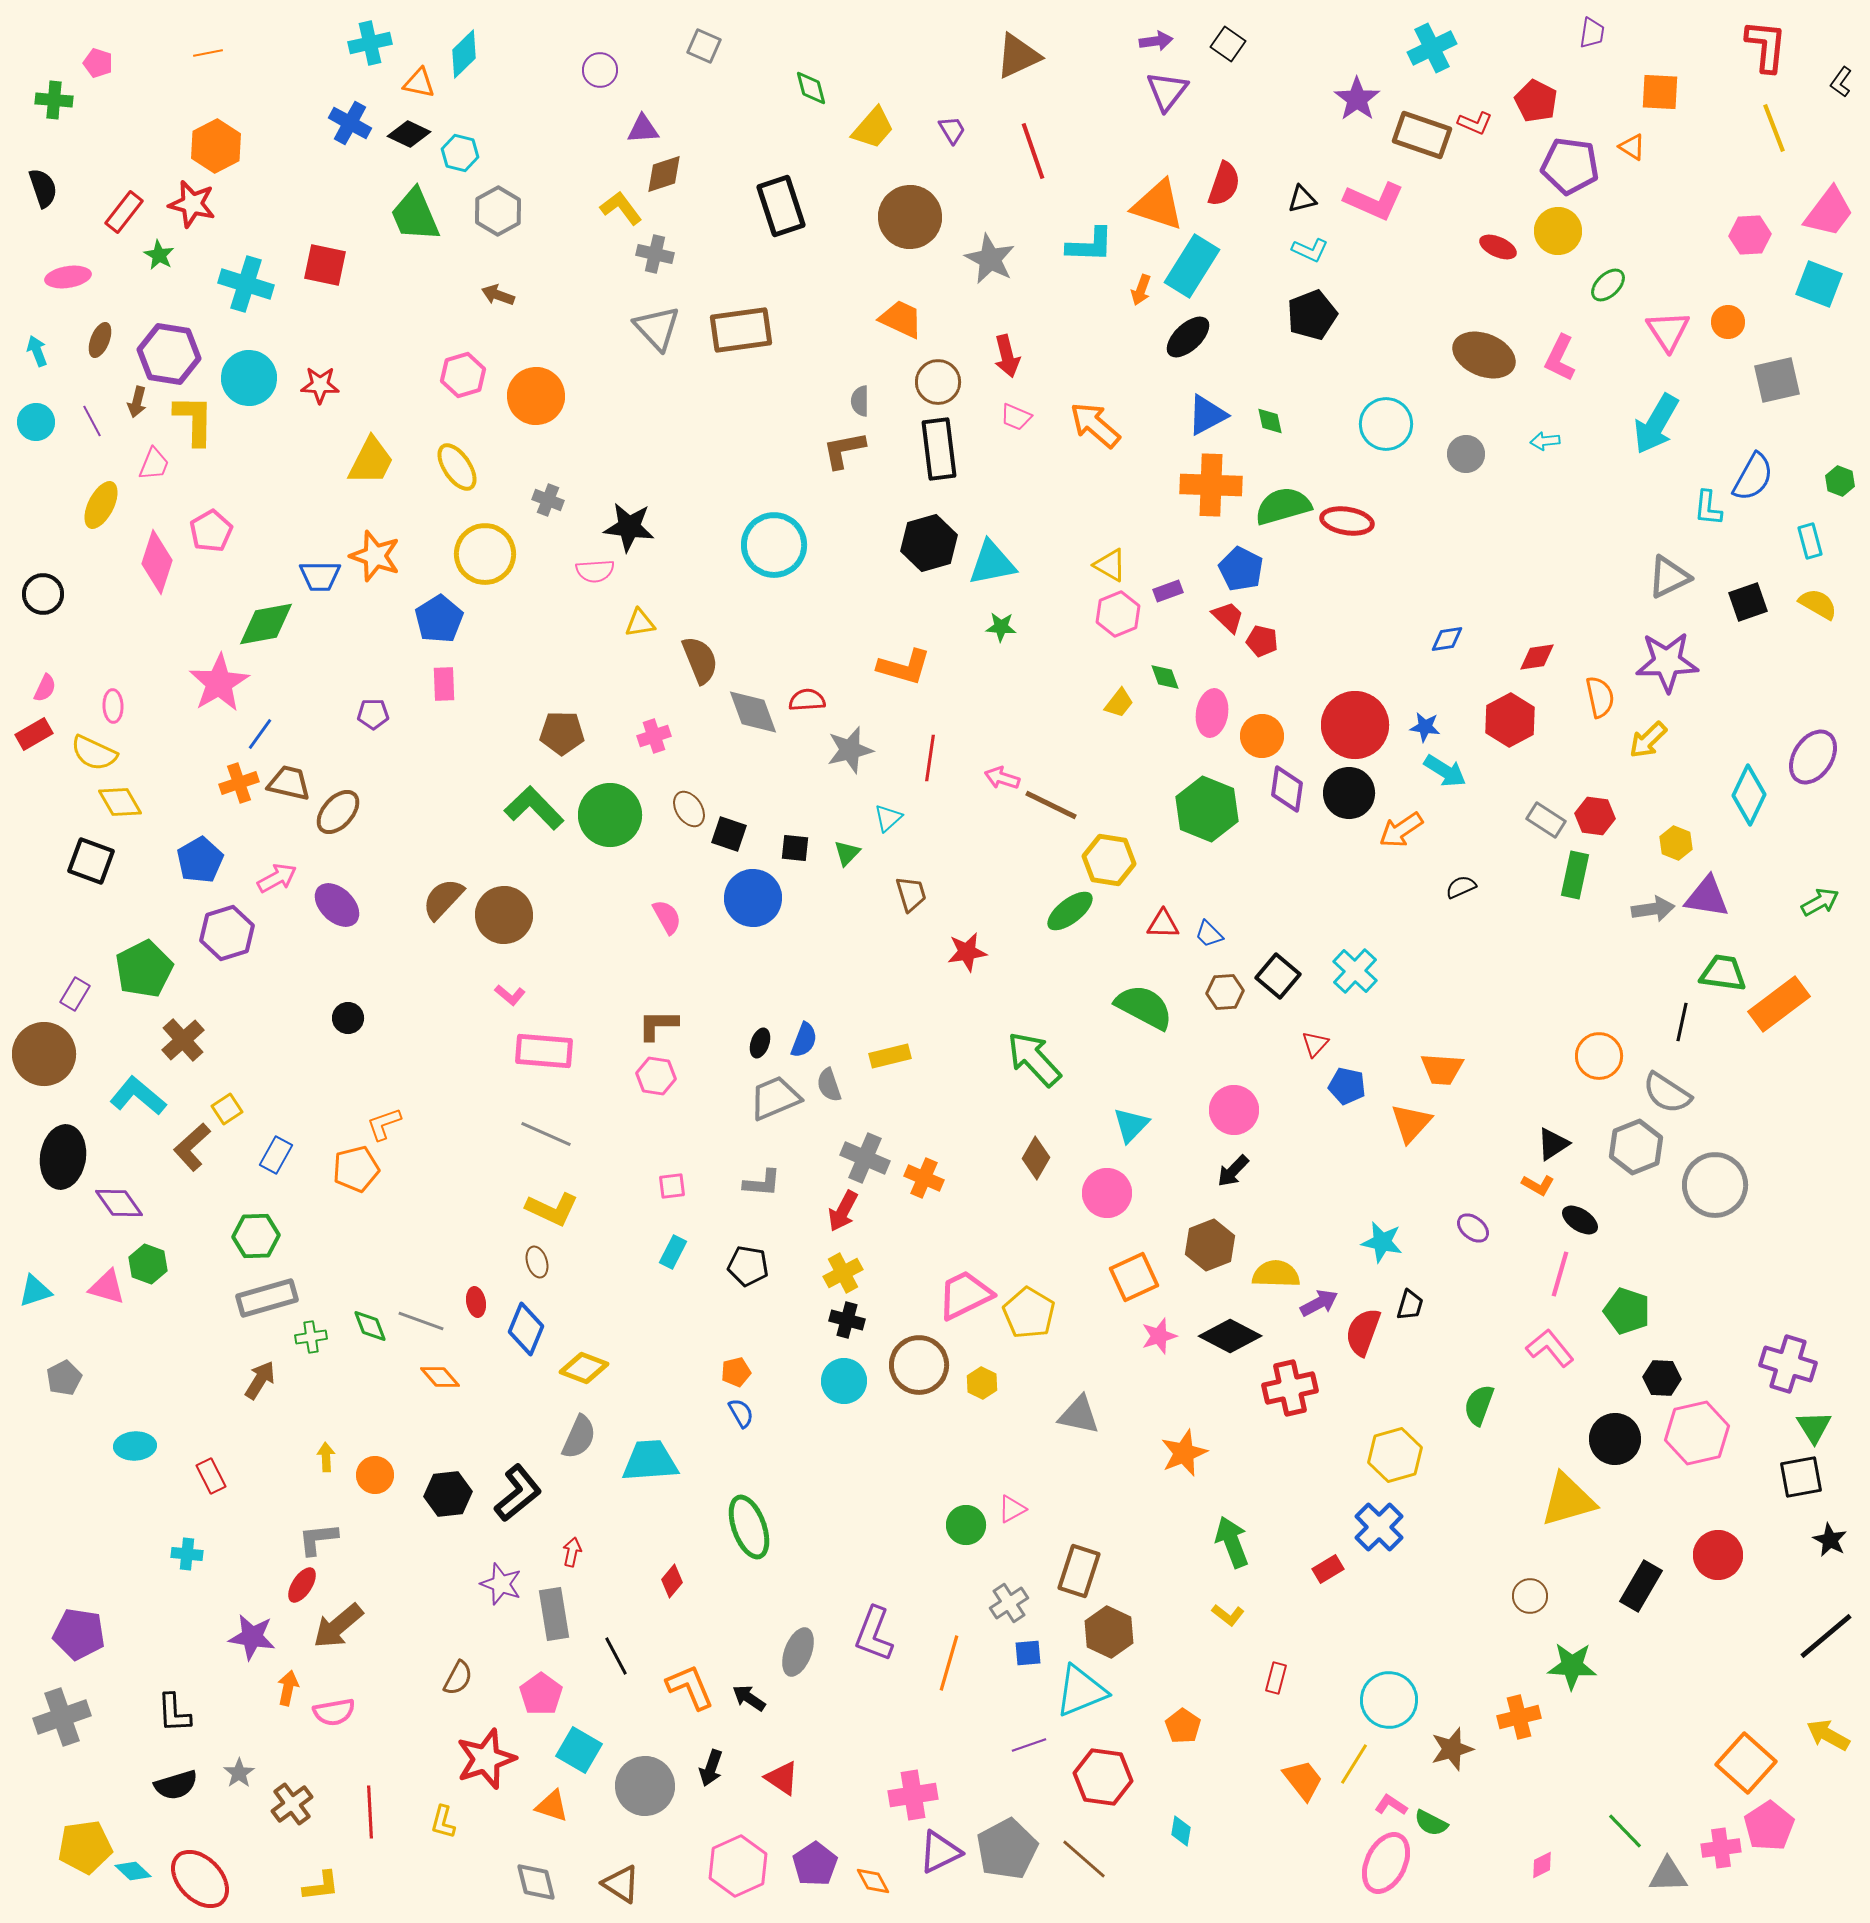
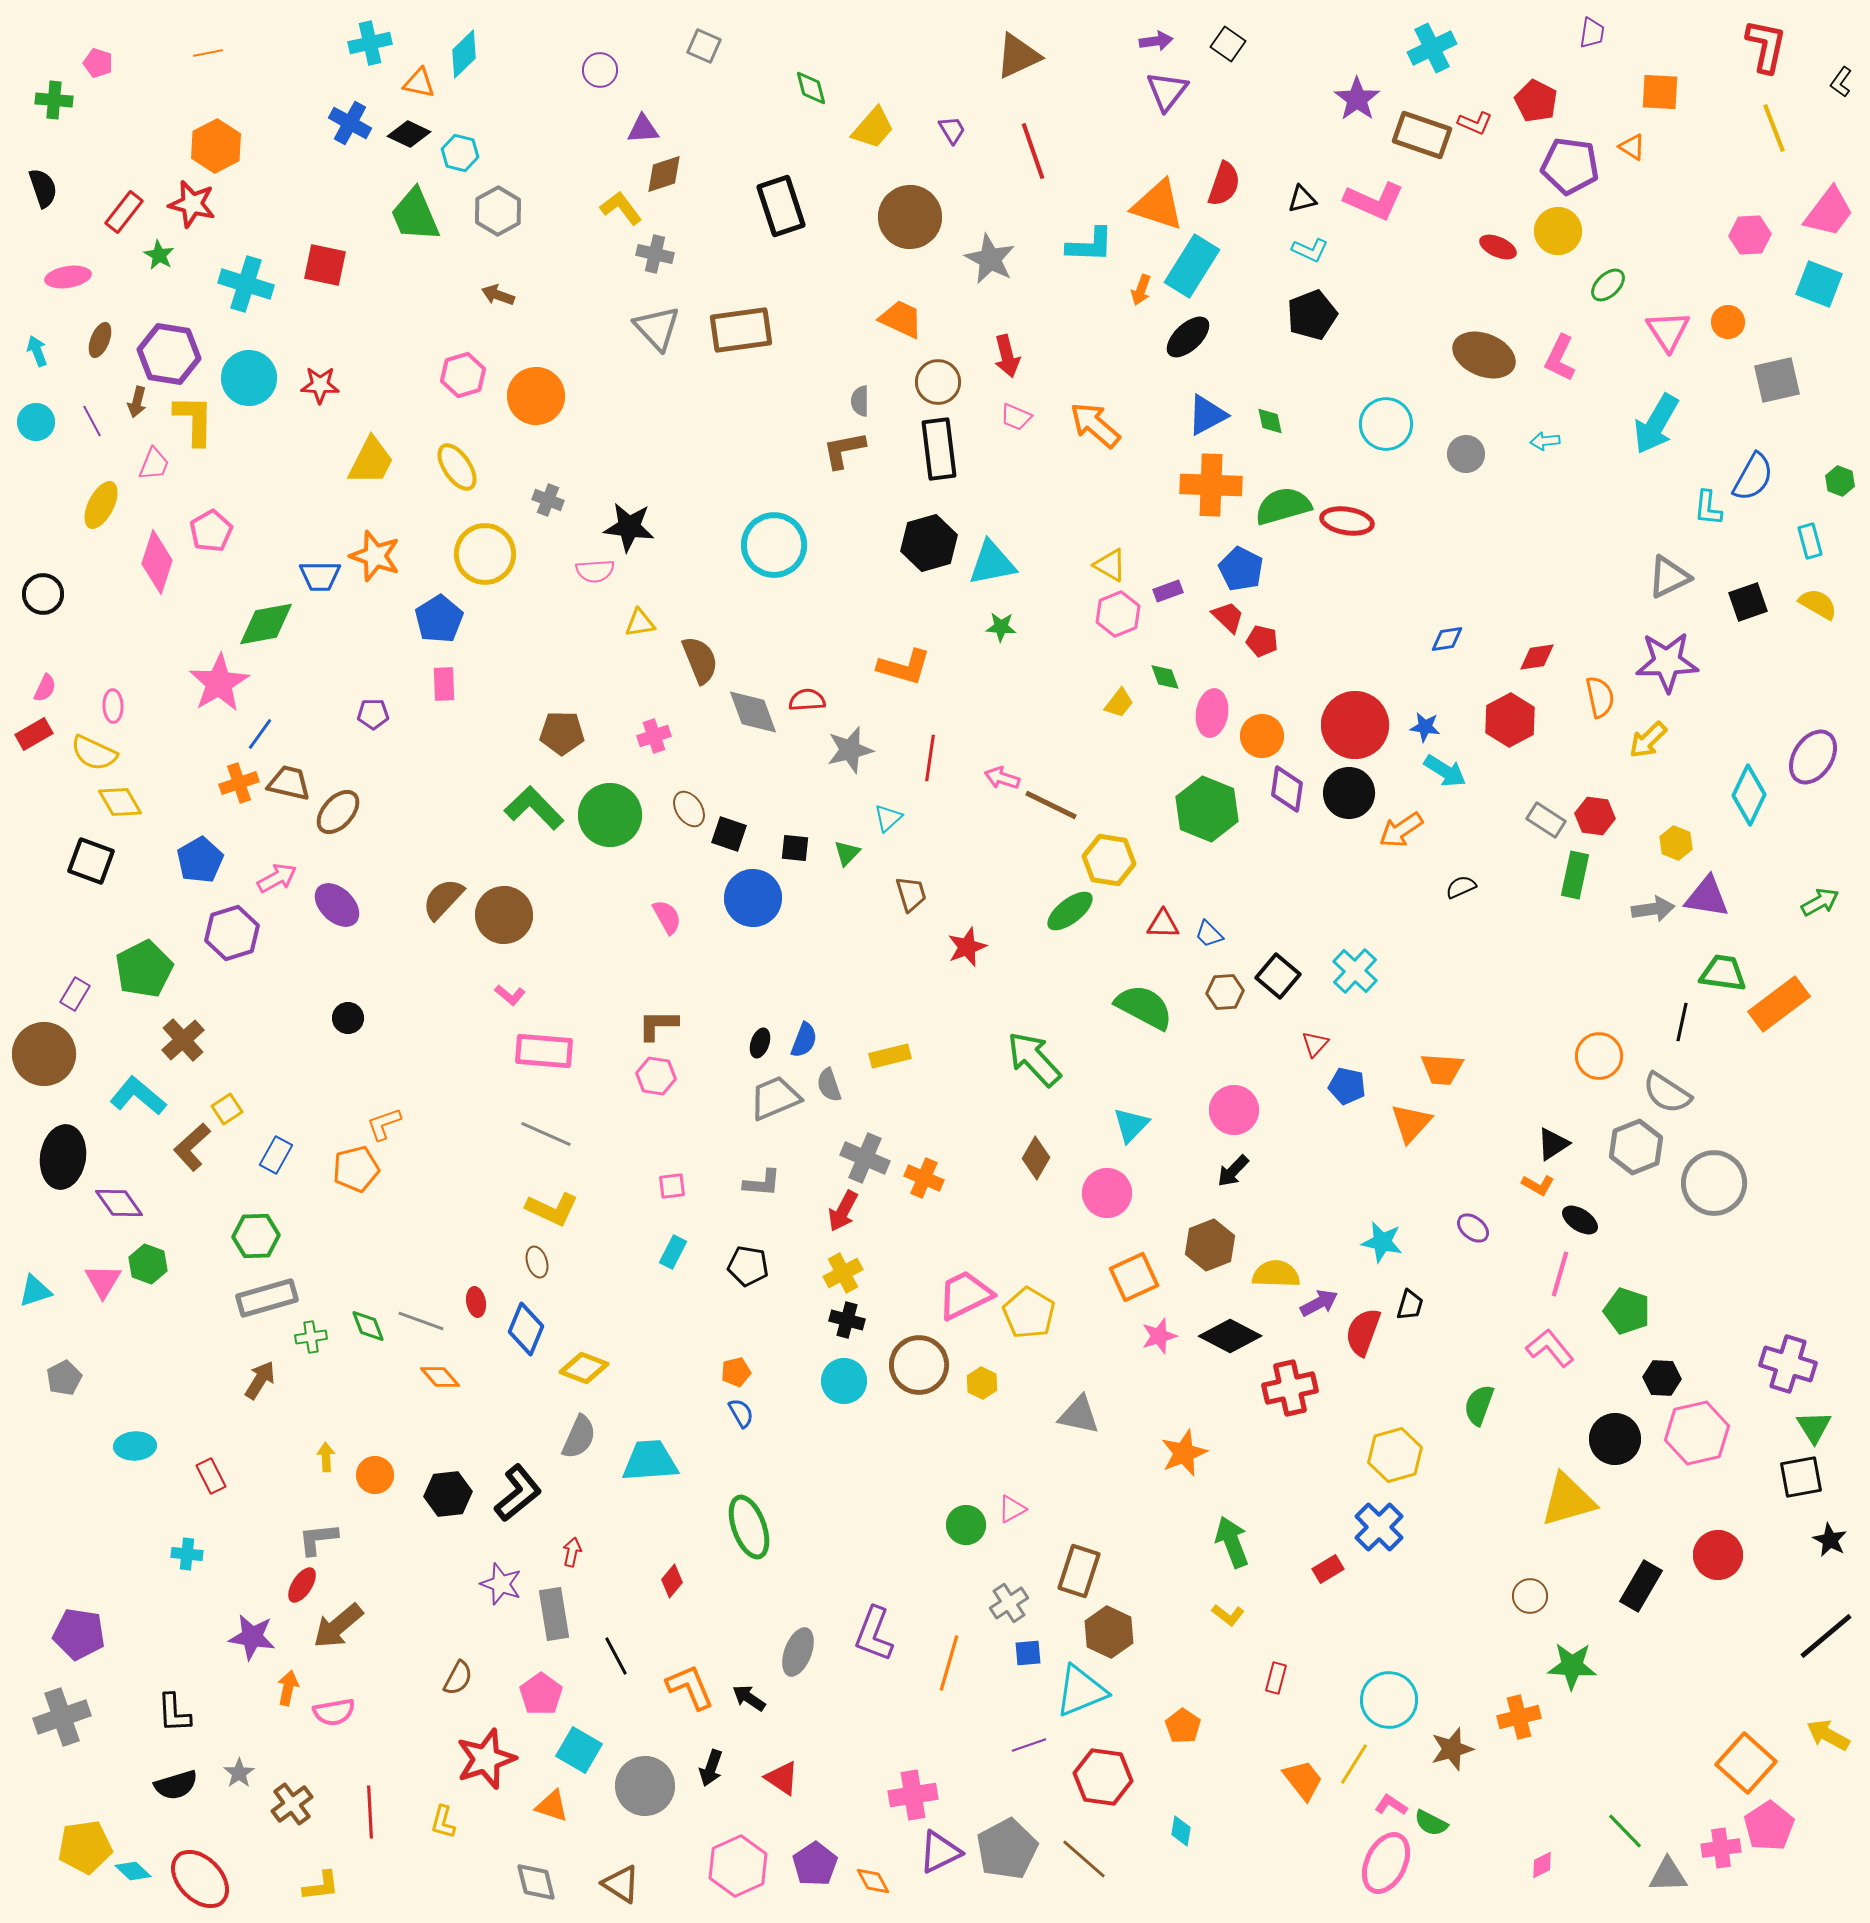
red L-shape at (1766, 46): rotated 6 degrees clockwise
purple hexagon at (227, 933): moved 5 px right
red star at (967, 952): moved 5 px up; rotated 12 degrees counterclockwise
gray circle at (1715, 1185): moved 1 px left, 2 px up
pink triangle at (107, 1287): moved 4 px left, 6 px up; rotated 45 degrees clockwise
green diamond at (370, 1326): moved 2 px left
